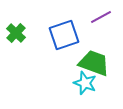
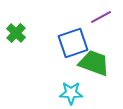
blue square: moved 9 px right, 8 px down
cyan star: moved 14 px left, 10 px down; rotated 20 degrees counterclockwise
